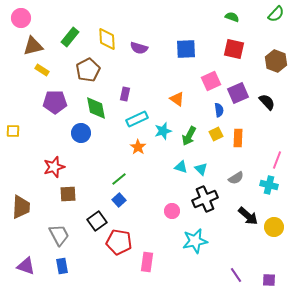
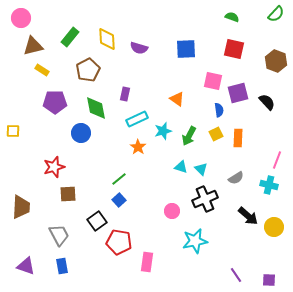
pink square at (211, 81): moved 2 px right; rotated 36 degrees clockwise
purple square at (238, 93): rotated 10 degrees clockwise
